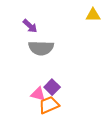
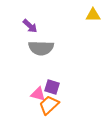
purple square: rotated 28 degrees counterclockwise
orange trapezoid: rotated 20 degrees counterclockwise
